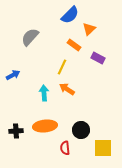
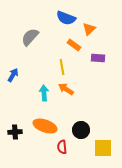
blue semicircle: moved 4 px left, 3 px down; rotated 66 degrees clockwise
purple rectangle: rotated 24 degrees counterclockwise
yellow line: rotated 35 degrees counterclockwise
blue arrow: rotated 32 degrees counterclockwise
orange arrow: moved 1 px left
orange ellipse: rotated 25 degrees clockwise
black cross: moved 1 px left, 1 px down
red semicircle: moved 3 px left, 1 px up
